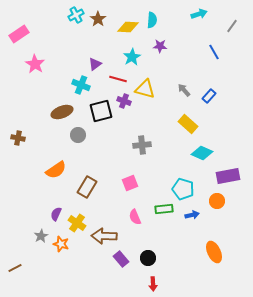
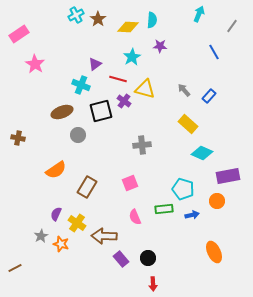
cyan arrow at (199, 14): rotated 49 degrees counterclockwise
purple cross at (124, 101): rotated 16 degrees clockwise
